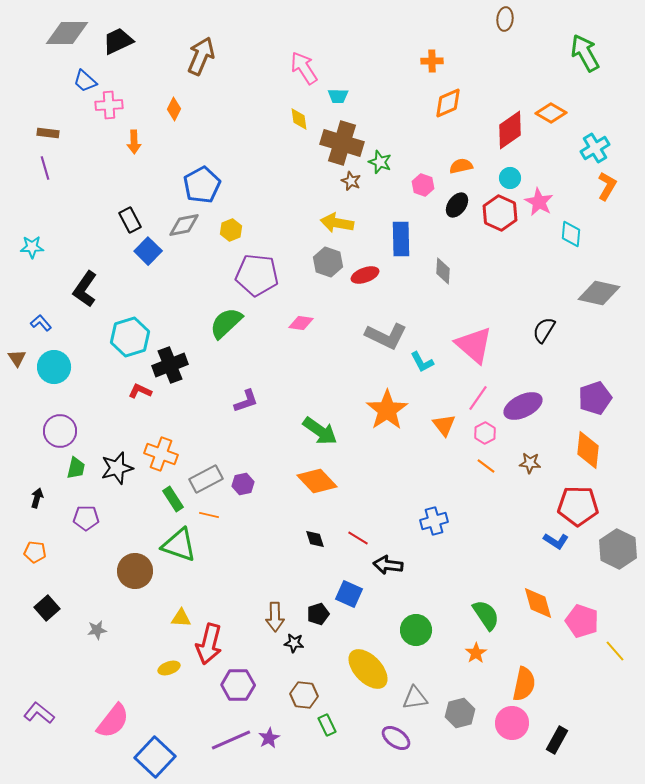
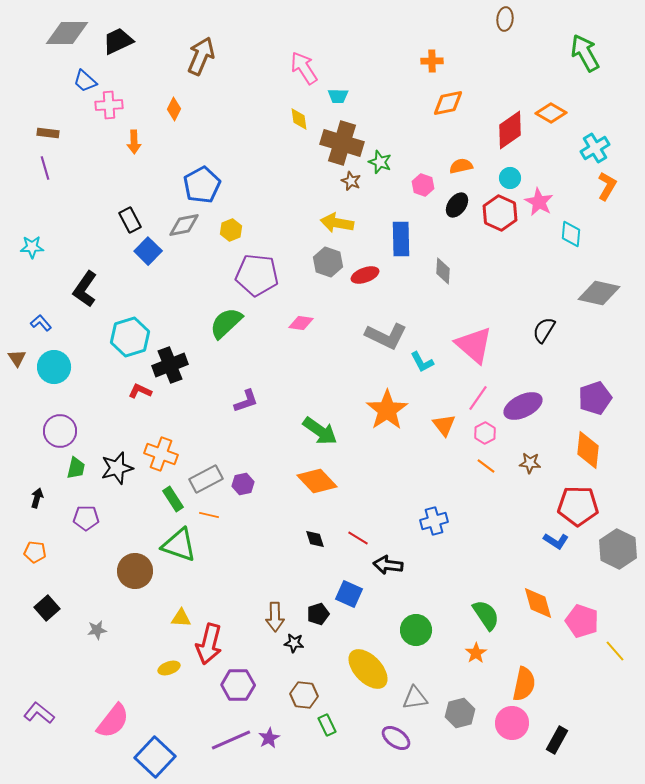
orange diamond at (448, 103): rotated 12 degrees clockwise
